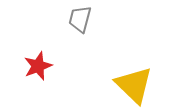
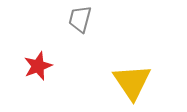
yellow triangle: moved 2 px left, 3 px up; rotated 12 degrees clockwise
